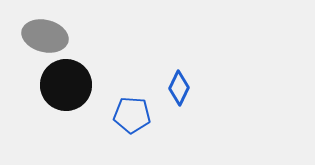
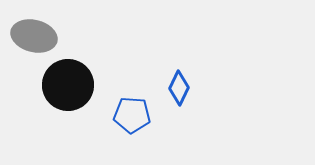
gray ellipse: moved 11 px left
black circle: moved 2 px right
